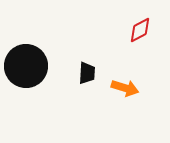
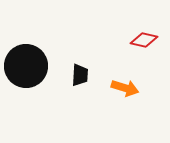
red diamond: moved 4 px right, 10 px down; rotated 40 degrees clockwise
black trapezoid: moved 7 px left, 2 px down
